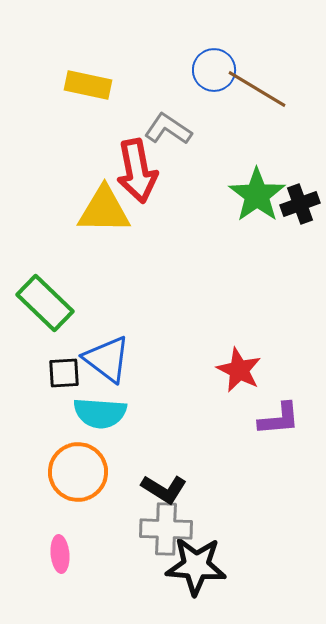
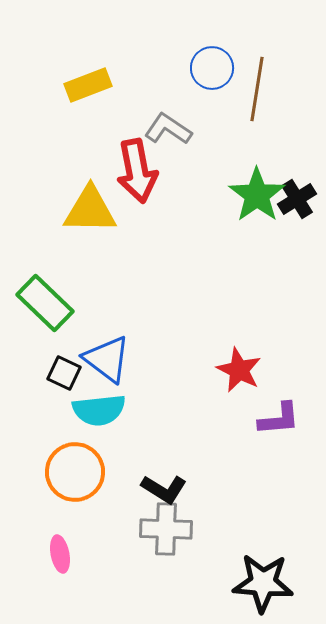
blue circle: moved 2 px left, 2 px up
yellow rectangle: rotated 33 degrees counterclockwise
brown line: rotated 68 degrees clockwise
black cross: moved 3 px left, 5 px up; rotated 12 degrees counterclockwise
yellow triangle: moved 14 px left
black square: rotated 28 degrees clockwise
cyan semicircle: moved 1 px left, 3 px up; rotated 10 degrees counterclockwise
orange circle: moved 3 px left
pink ellipse: rotated 6 degrees counterclockwise
black star: moved 67 px right, 17 px down
